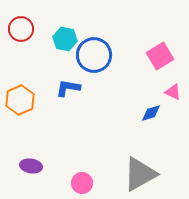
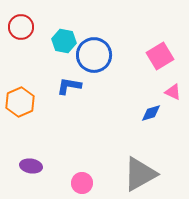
red circle: moved 2 px up
cyan hexagon: moved 1 px left, 2 px down
blue L-shape: moved 1 px right, 2 px up
orange hexagon: moved 2 px down
